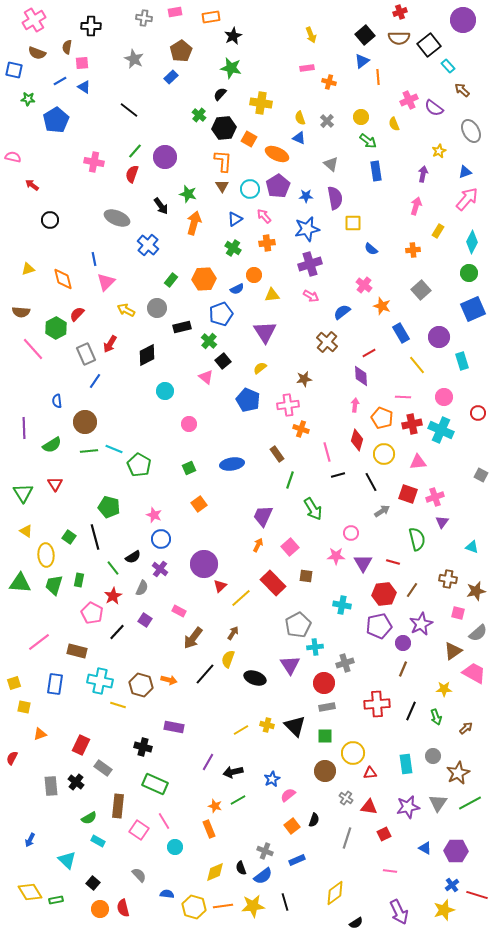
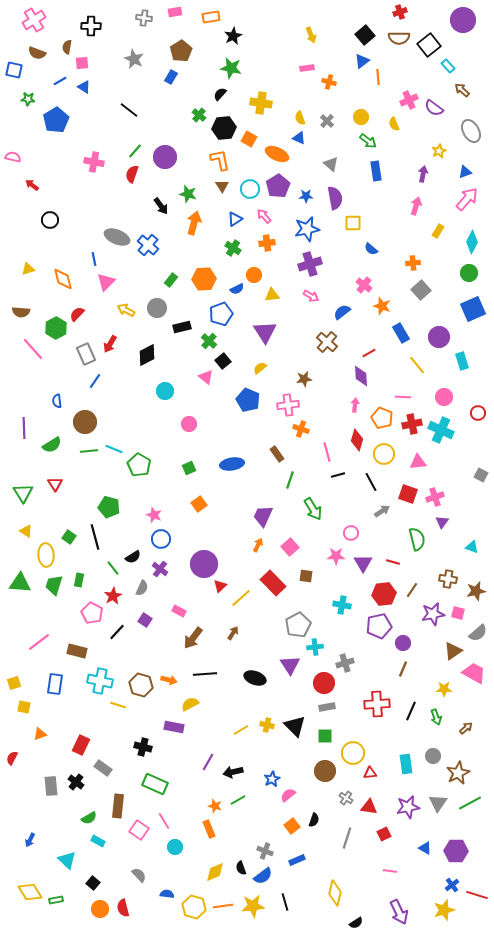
blue rectangle at (171, 77): rotated 16 degrees counterclockwise
orange L-shape at (223, 161): moved 3 px left, 1 px up; rotated 15 degrees counterclockwise
gray ellipse at (117, 218): moved 19 px down
orange cross at (413, 250): moved 13 px down
purple star at (421, 624): moved 12 px right, 10 px up; rotated 15 degrees clockwise
yellow semicircle at (228, 659): moved 38 px left, 45 px down; rotated 42 degrees clockwise
black line at (205, 674): rotated 45 degrees clockwise
yellow diamond at (335, 893): rotated 40 degrees counterclockwise
